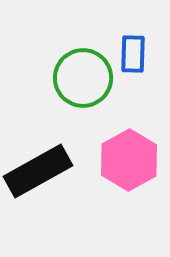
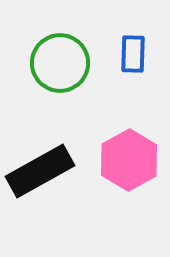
green circle: moved 23 px left, 15 px up
black rectangle: moved 2 px right
